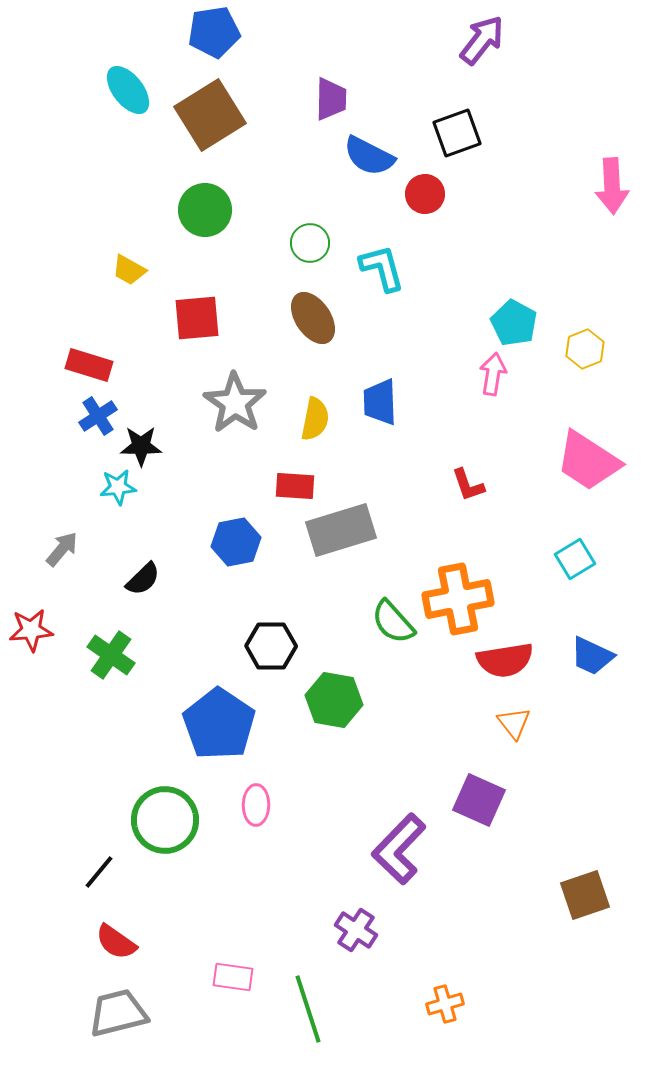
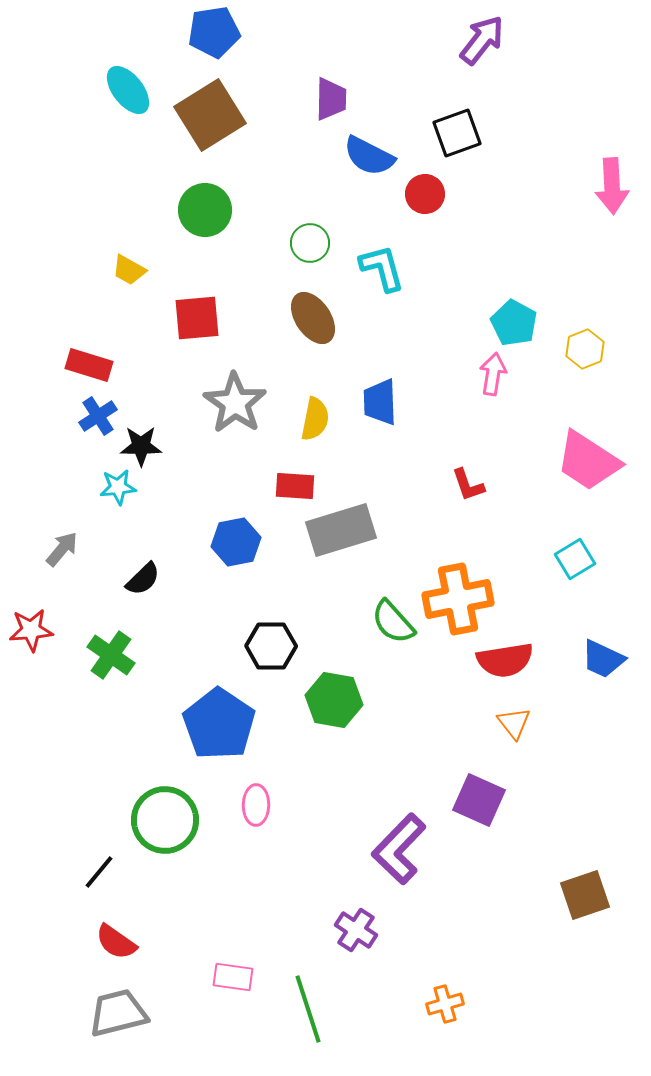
blue trapezoid at (592, 656): moved 11 px right, 3 px down
